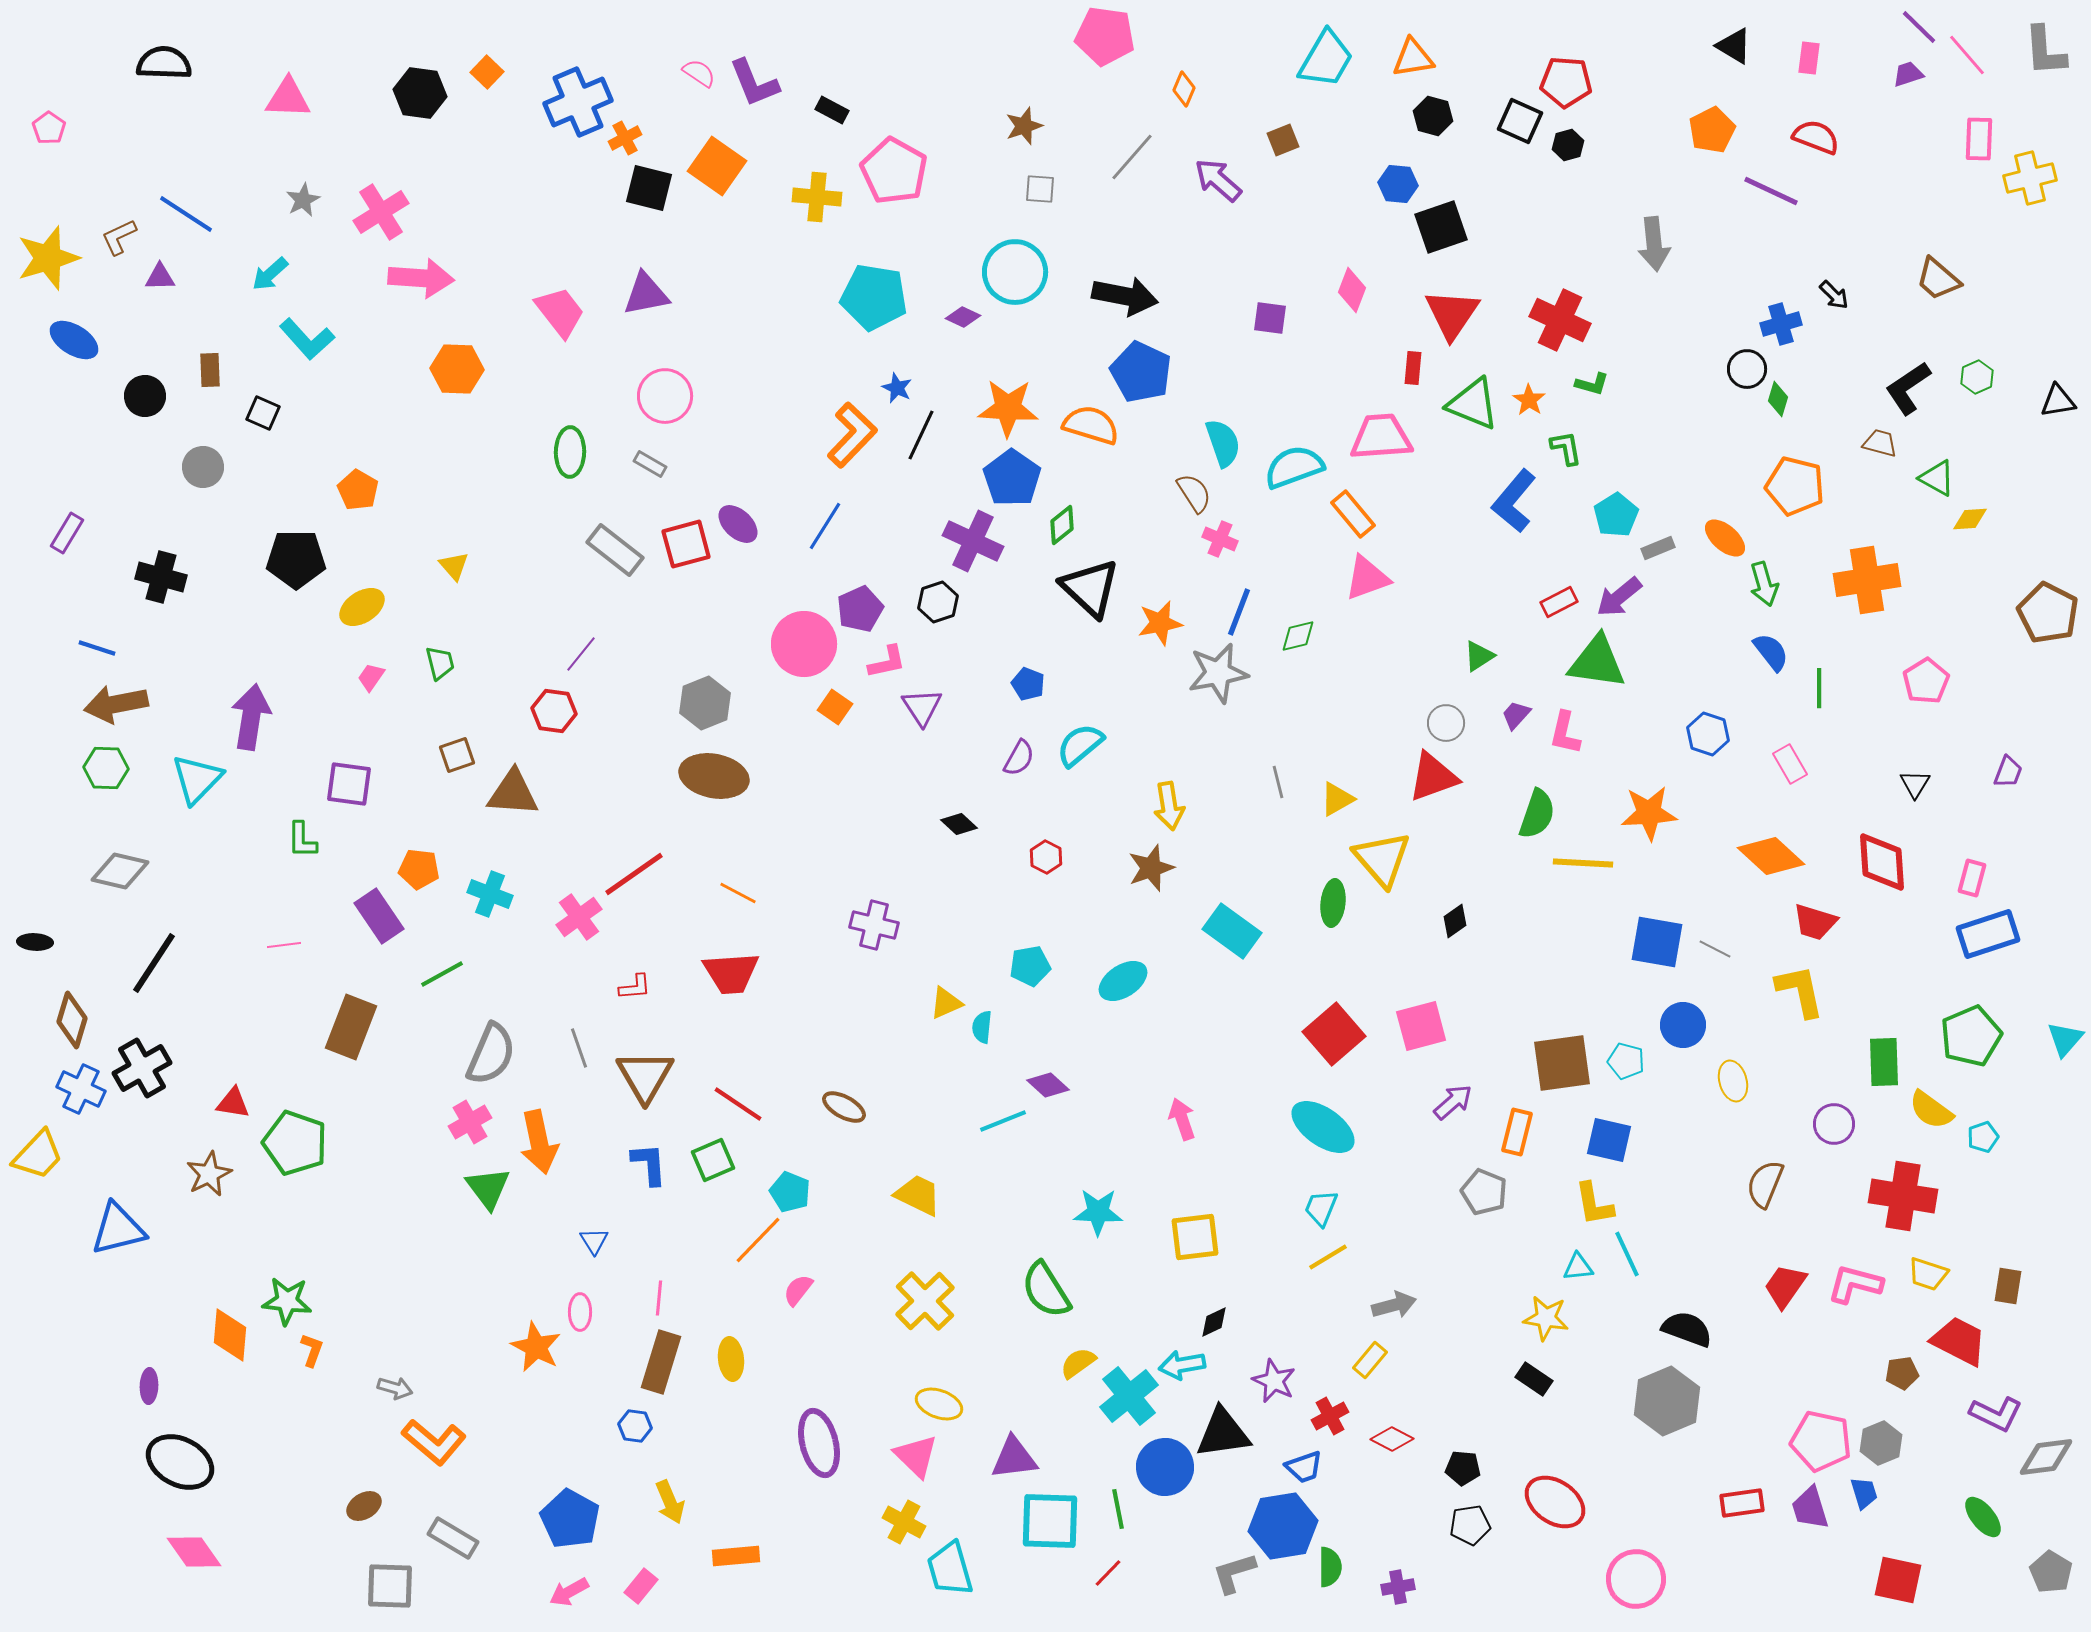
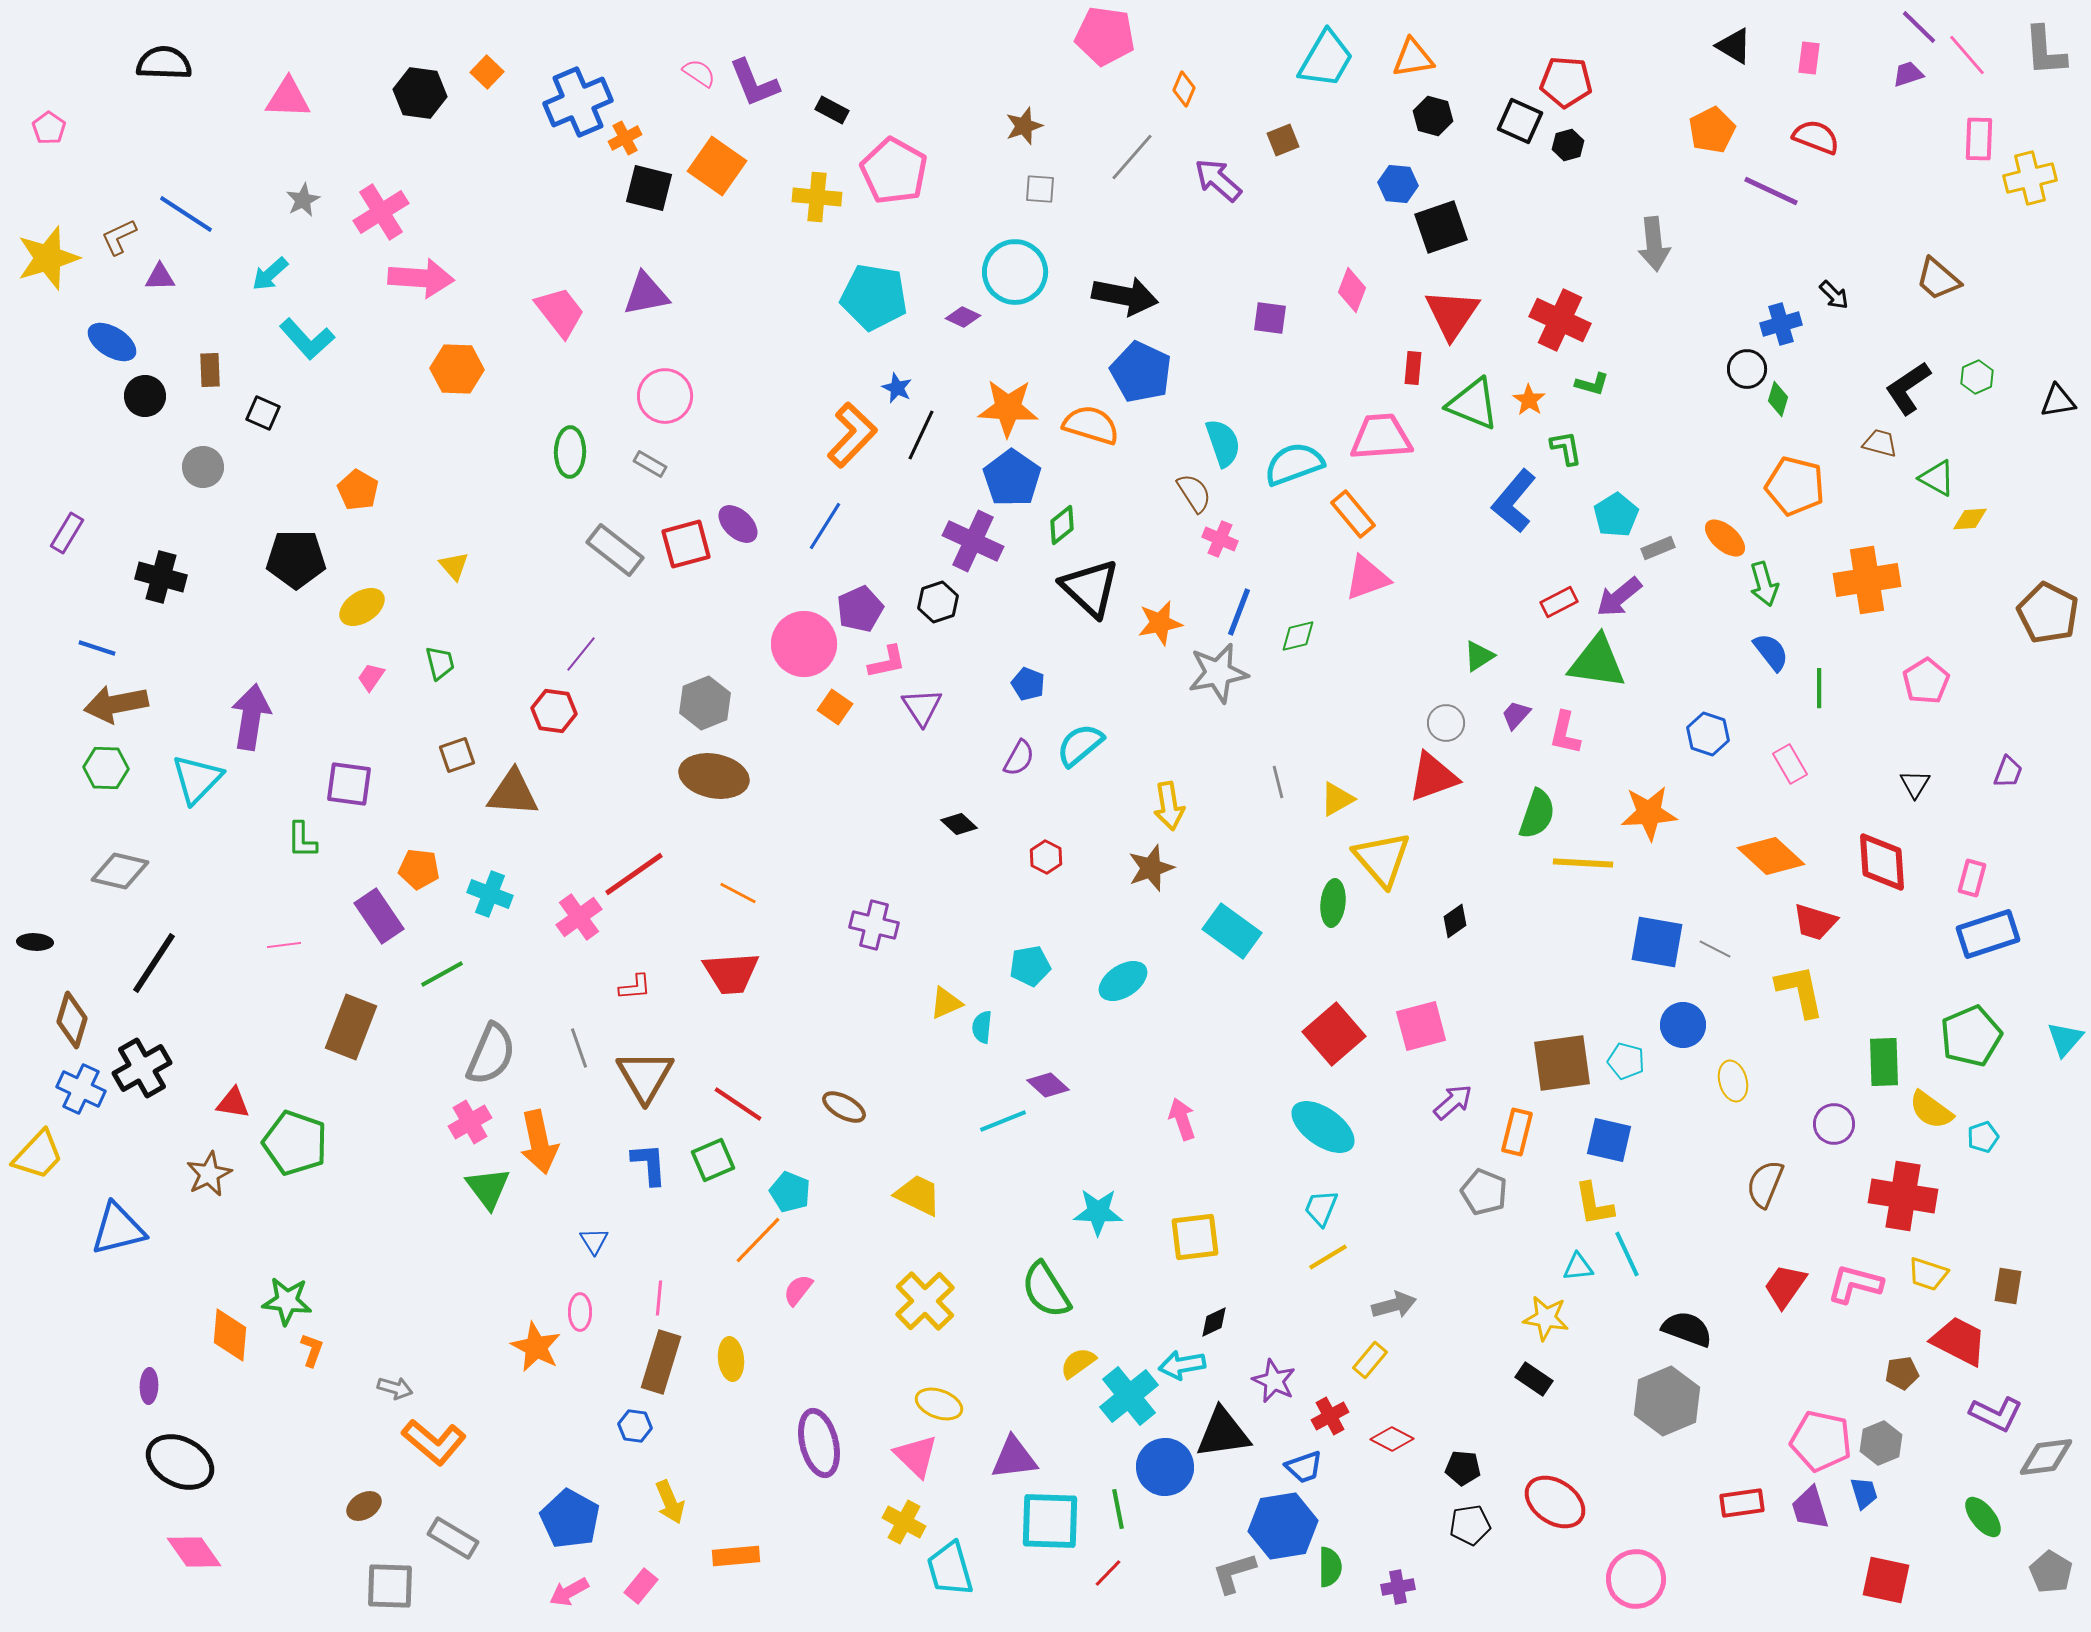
blue ellipse at (74, 340): moved 38 px right, 2 px down
cyan semicircle at (1294, 467): moved 3 px up
red square at (1898, 1580): moved 12 px left
